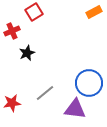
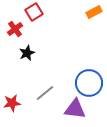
red cross: moved 3 px right, 2 px up; rotated 14 degrees counterclockwise
